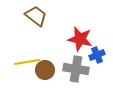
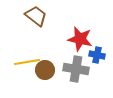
blue cross: rotated 35 degrees clockwise
